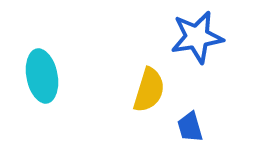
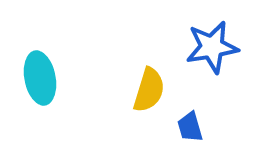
blue star: moved 15 px right, 10 px down
cyan ellipse: moved 2 px left, 2 px down
